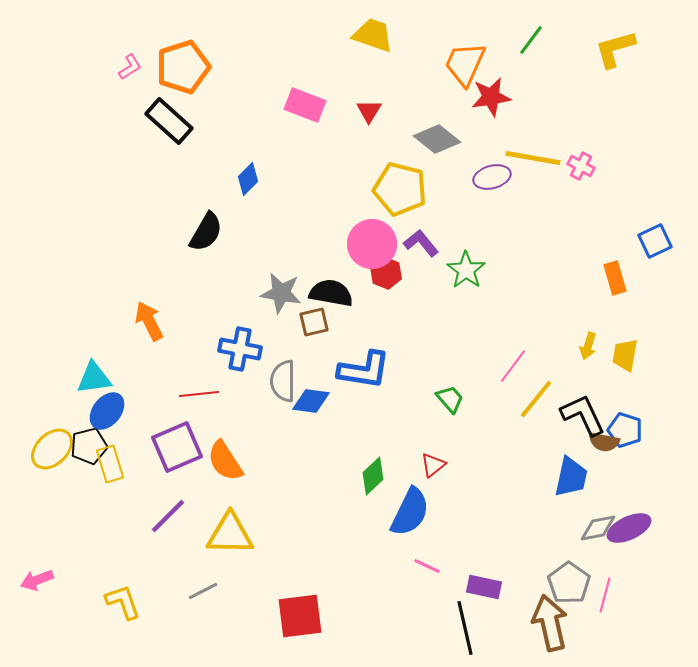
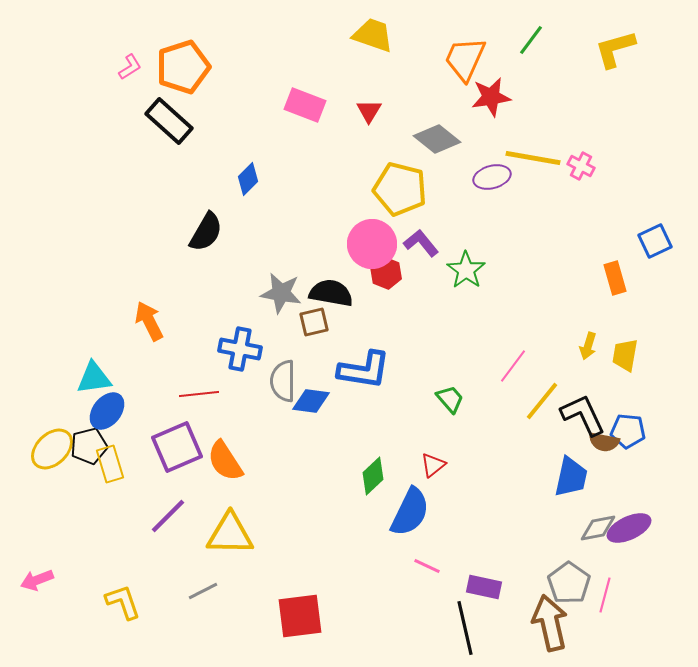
orange trapezoid at (465, 64): moved 5 px up
yellow line at (536, 399): moved 6 px right, 2 px down
blue pentagon at (625, 430): moved 3 px right, 1 px down; rotated 12 degrees counterclockwise
